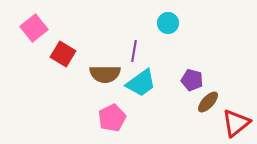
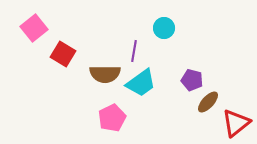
cyan circle: moved 4 px left, 5 px down
